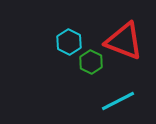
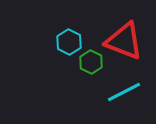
cyan line: moved 6 px right, 9 px up
